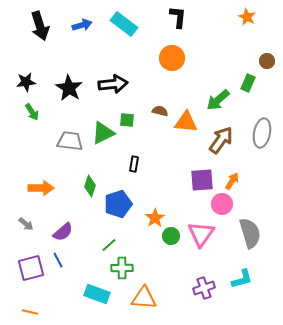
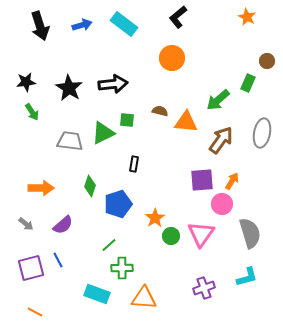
black L-shape at (178, 17): rotated 135 degrees counterclockwise
purple semicircle at (63, 232): moved 7 px up
cyan L-shape at (242, 279): moved 5 px right, 2 px up
orange line at (30, 312): moved 5 px right; rotated 14 degrees clockwise
